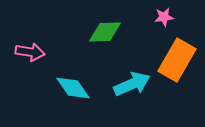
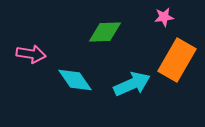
pink arrow: moved 1 px right, 2 px down
cyan diamond: moved 2 px right, 8 px up
